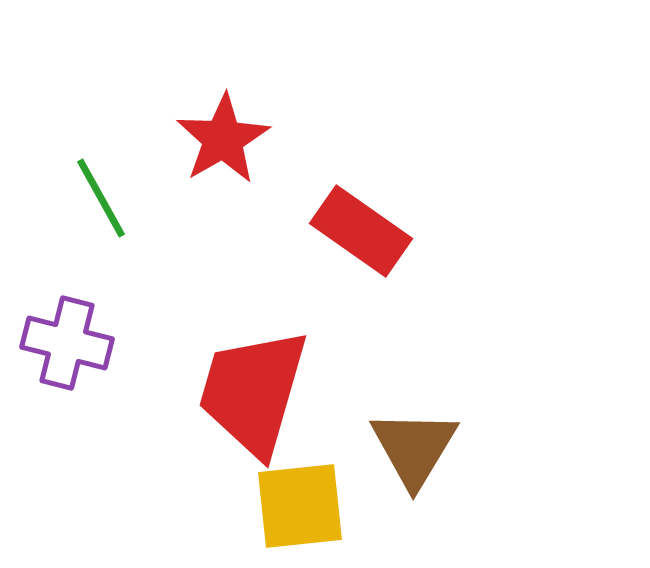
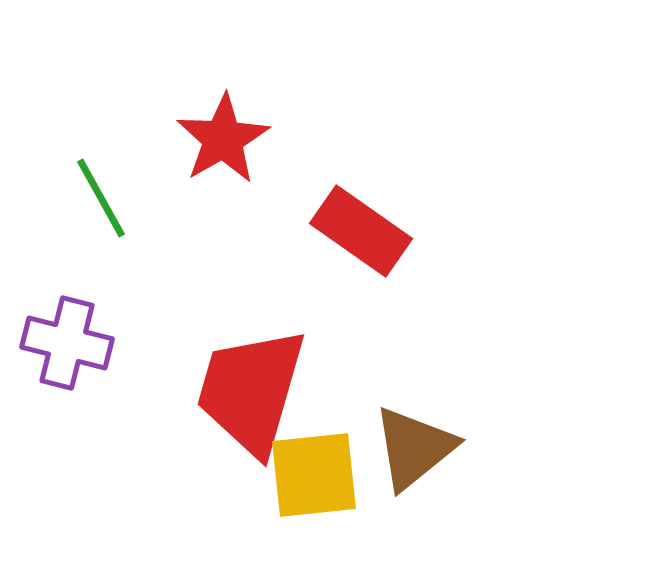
red trapezoid: moved 2 px left, 1 px up
brown triangle: rotated 20 degrees clockwise
yellow square: moved 14 px right, 31 px up
